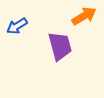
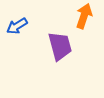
orange arrow: rotated 40 degrees counterclockwise
